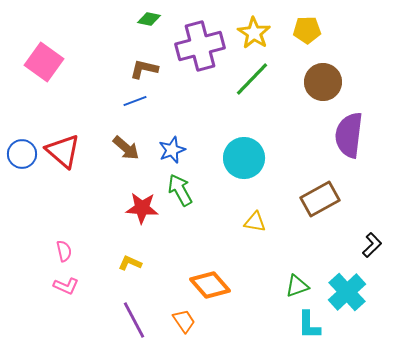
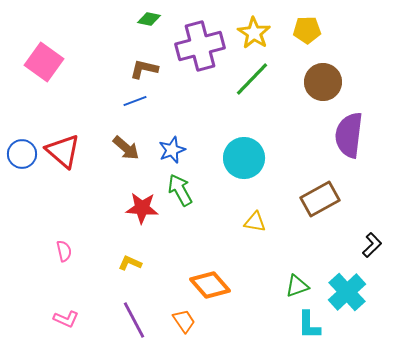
pink L-shape: moved 33 px down
